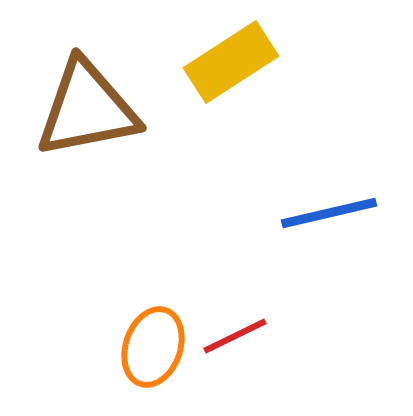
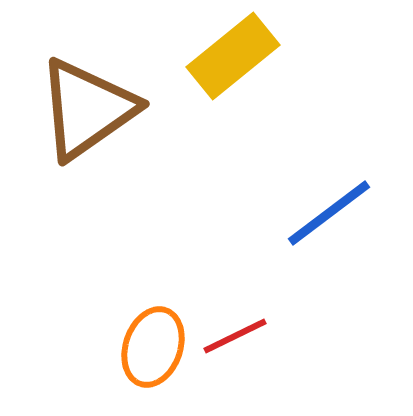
yellow rectangle: moved 2 px right, 6 px up; rotated 6 degrees counterclockwise
brown triangle: rotated 24 degrees counterclockwise
blue line: rotated 24 degrees counterclockwise
